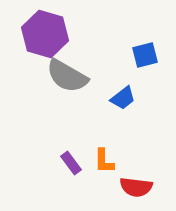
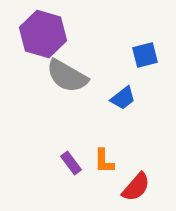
purple hexagon: moved 2 px left
red semicircle: rotated 56 degrees counterclockwise
